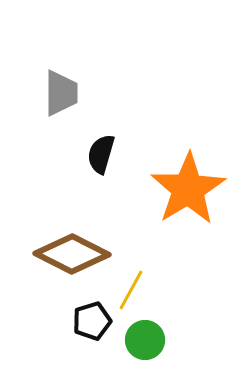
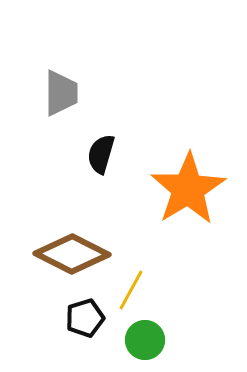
black pentagon: moved 7 px left, 3 px up
